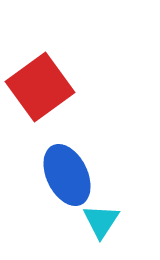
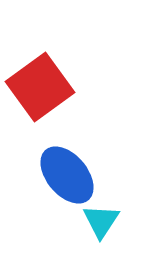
blue ellipse: rotated 14 degrees counterclockwise
